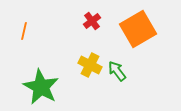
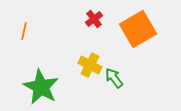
red cross: moved 2 px right, 2 px up
green arrow: moved 3 px left, 7 px down
